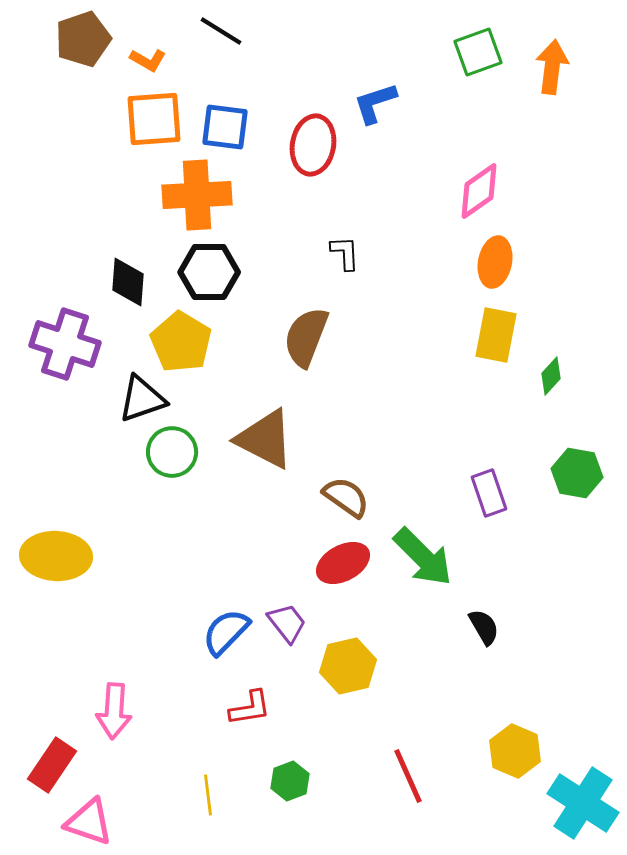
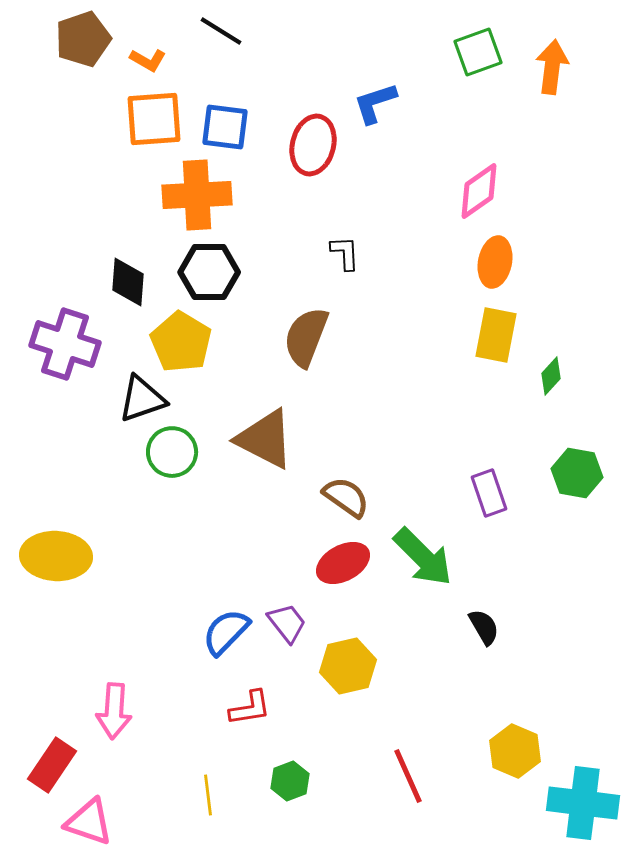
red ellipse at (313, 145): rotated 4 degrees clockwise
cyan cross at (583, 803): rotated 26 degrees counterclockwise
